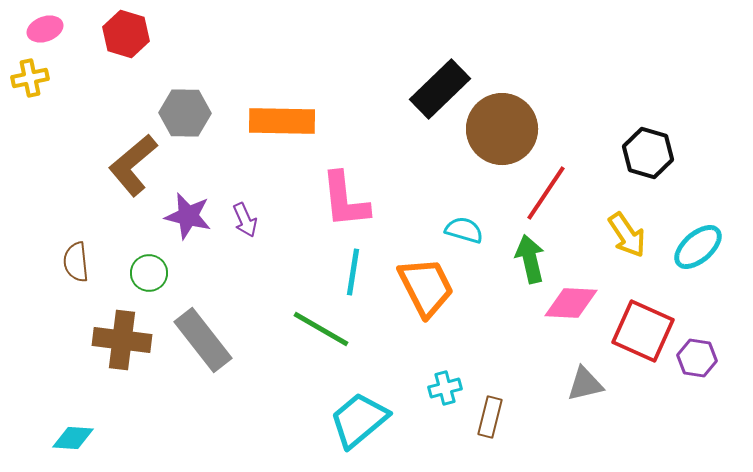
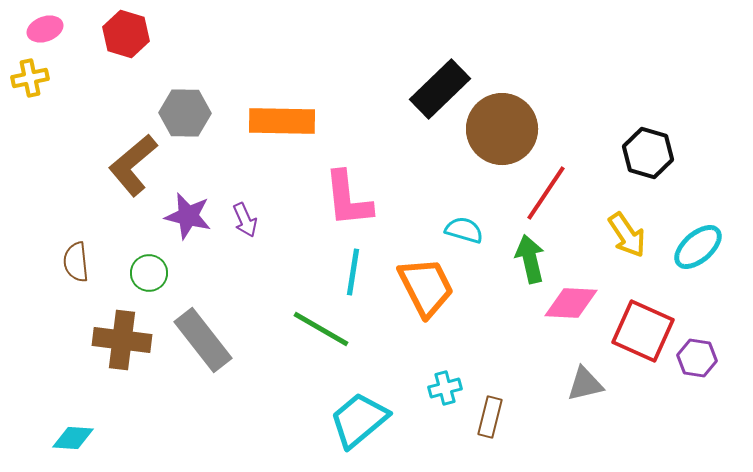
pink L-shape: moved 3 px right, 1 px up
